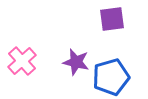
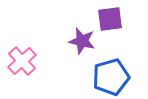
purple square: moved 2 px left
purple star: moved 6 px right, 21 px up
